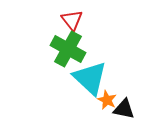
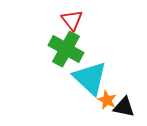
green cross: moved 2 px left
black triangle: moved 2 px up
